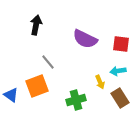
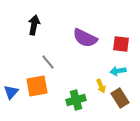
black arrow: moved 2 px left
purple semicircle: moved 1 px up
yellow arrow: moved 1 px right, 4 px down
orange square: rotated 10 degrees clockwise
blue triangle: moved 3 px up; rotated 35 degrees clockwise
